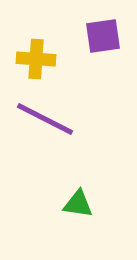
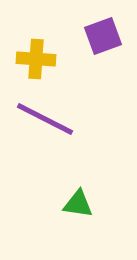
purple square: rotated 12 degrees counterclockwise
